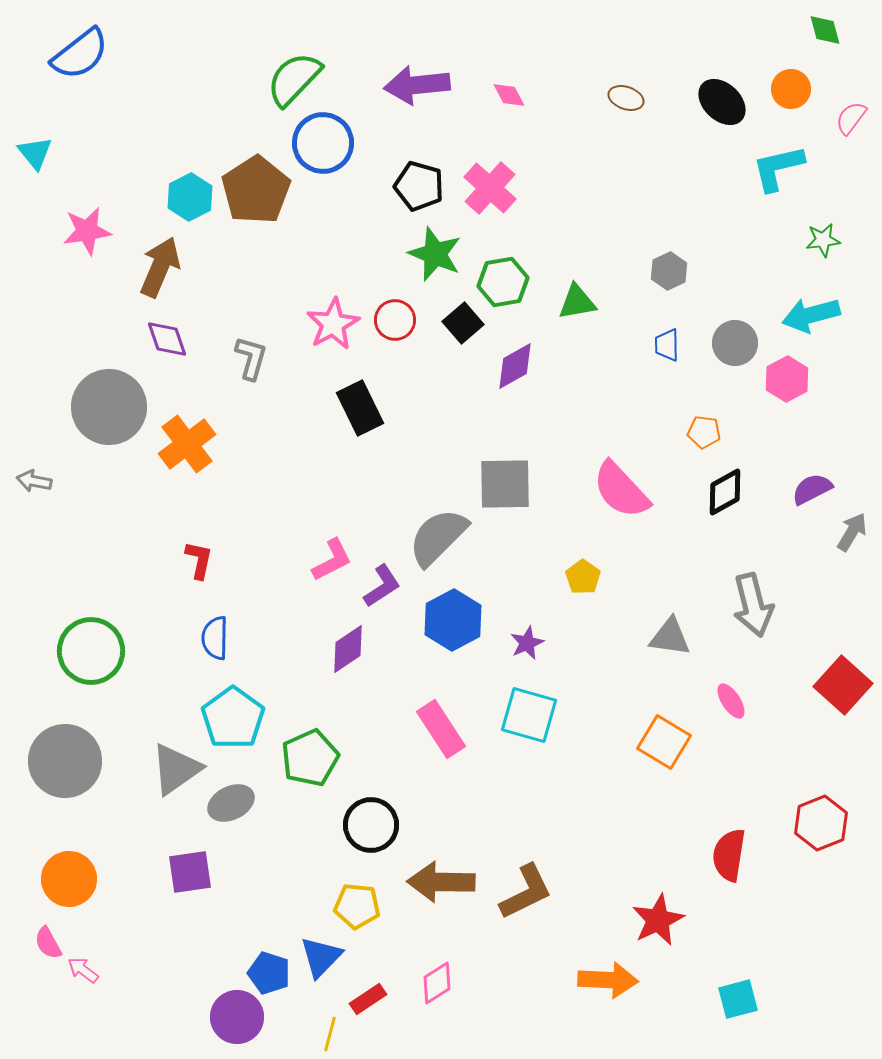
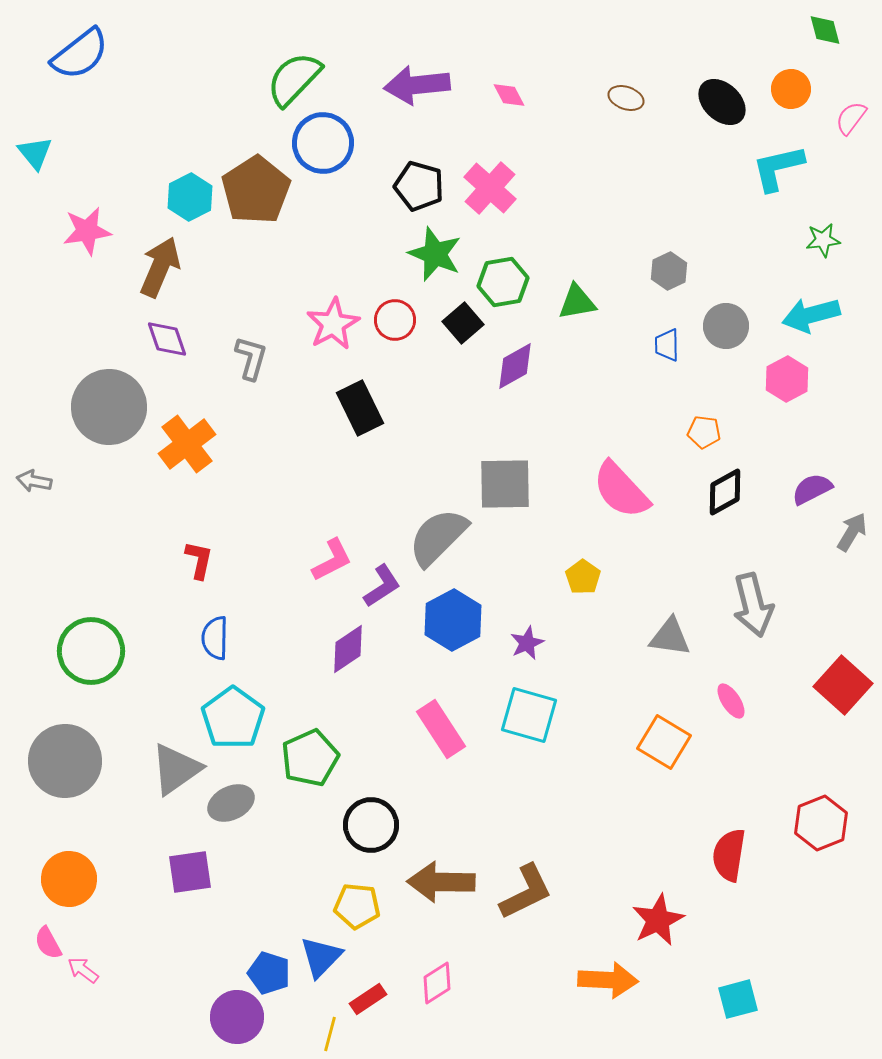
gray circle at (735, 343): moved 9 px left, 17 px up
